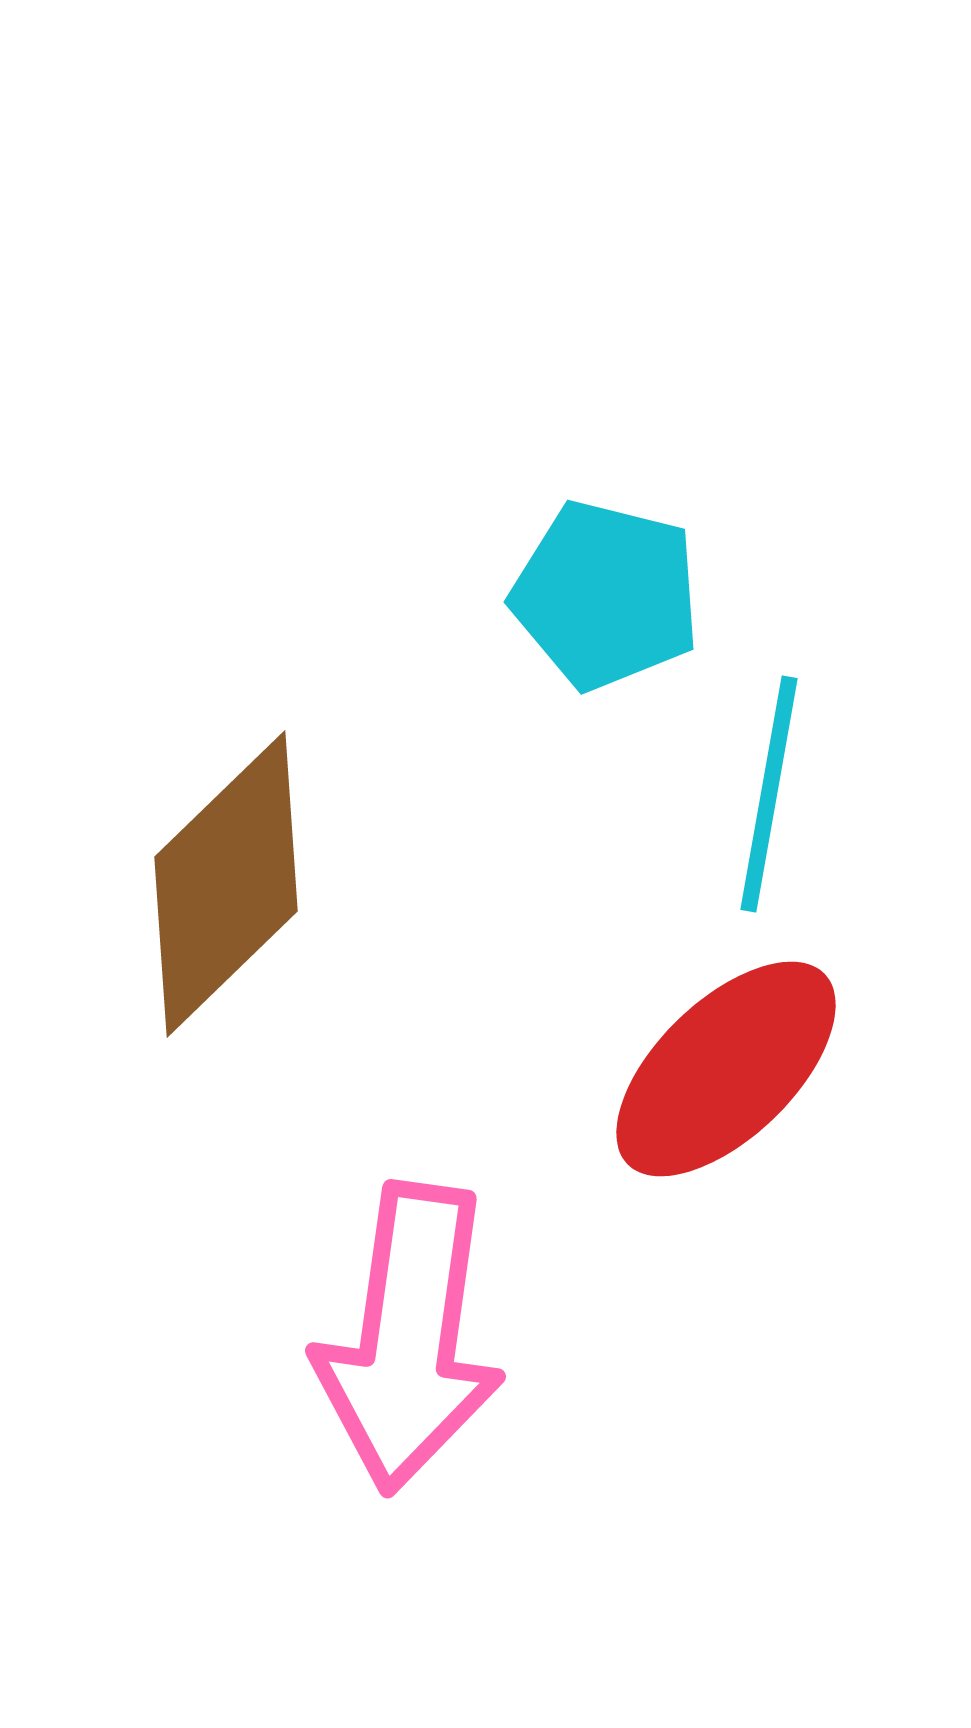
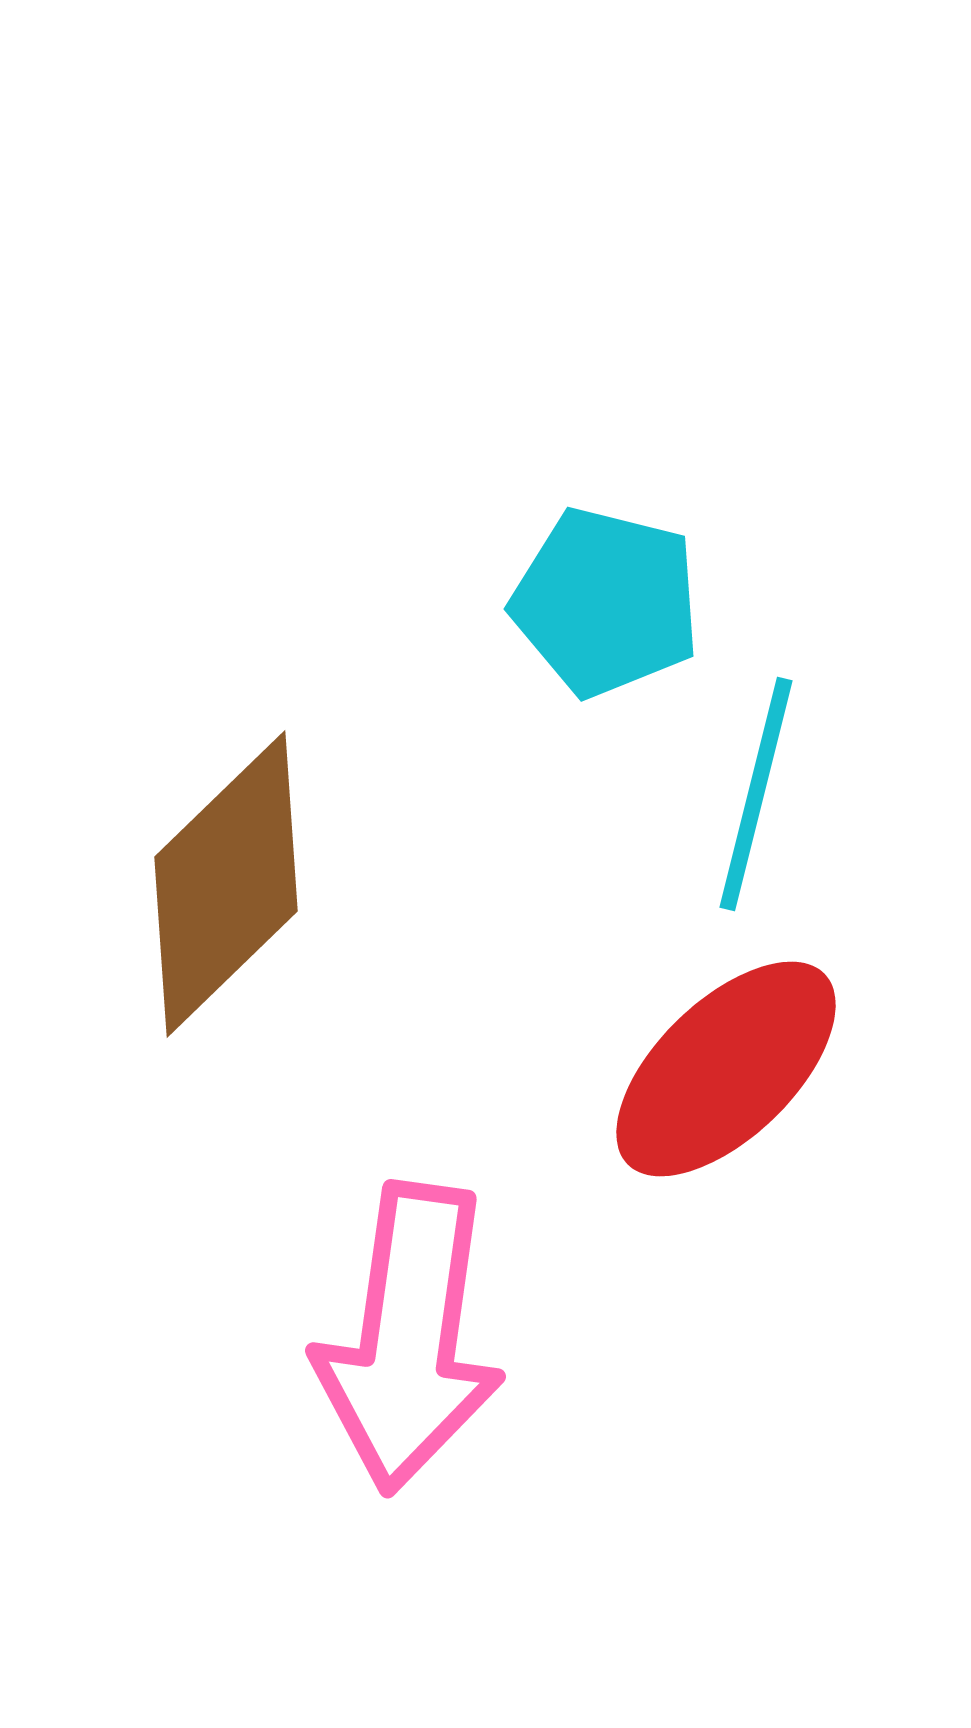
cyan pentagon: moved 7 px down
cyan line: moved 13 px left; rotated 4 degrees clockwise
